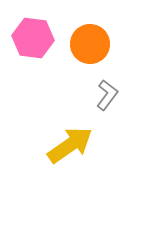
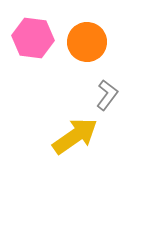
orange circle: moved 3 px left, 2 px up
yellow arrow: moved 5 px right, 9 px up
